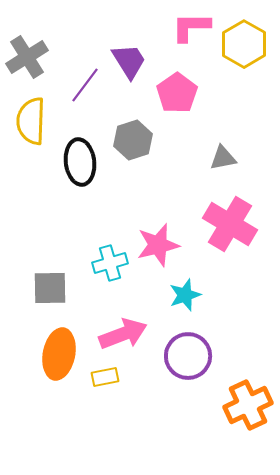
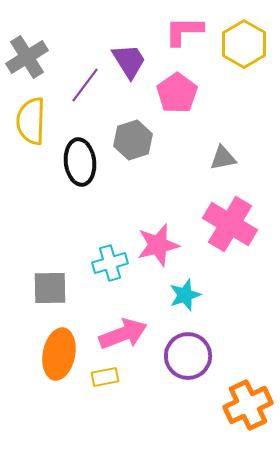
pink L-shape: moved 7 px left, 4 px down
